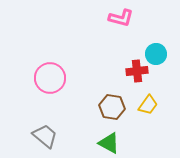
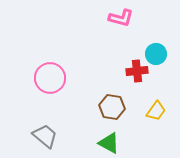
yellow trapezoid: moved 8 px right, 6 px down
